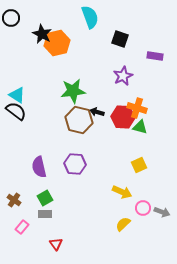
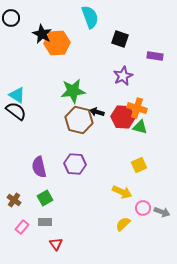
orange hexagon: rotated 10 degrees clockwise
gray rectangle: moved 8 px down
